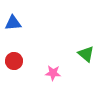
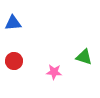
green triangle: moved 2 px left, 3 px down; rotated 24 degrees counterclockwise
pink star: moved 1 px right, 1 px up
